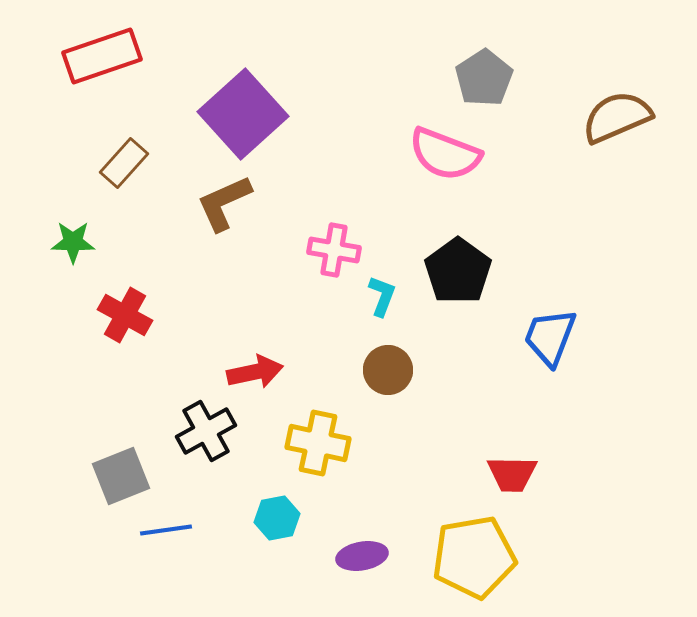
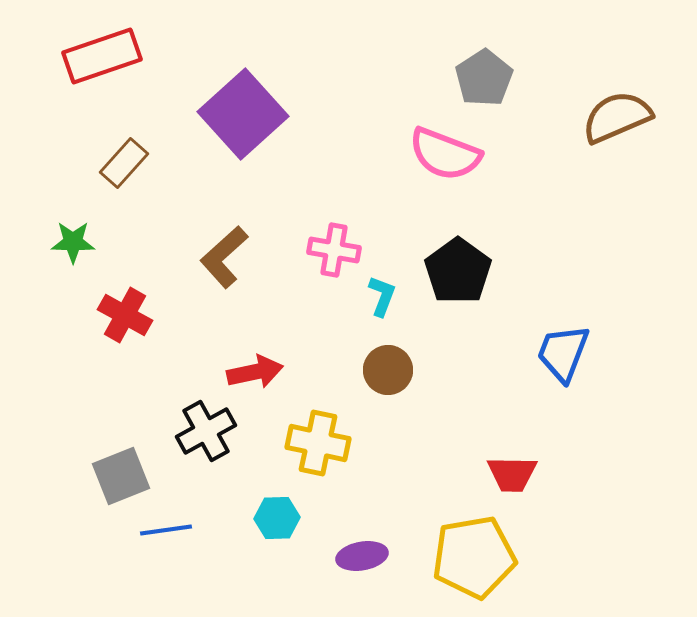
brown L-shape: moved 54 px down; rotated 18 degrees counterclockwise
blue trapezoid: moved 13 px right, 16 px down
cyan hexagon: rotated 9 degrees clockwise
